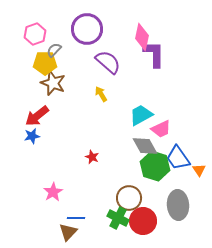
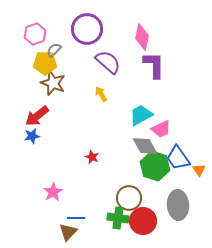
purple L-shape: moved 11 px down
green cross: rotated 20 degrees counterclockwise
